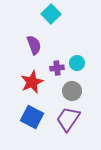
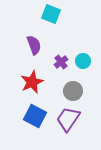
cyan square: rotated 24 degrees counterclockwise
cyan circle: moved 6 px right, 2 px up
purple cross: moved 4 px right, 6 px up; rotated 32 degrees counterclockwise
gray circle: moved 1 px right
blue square: moved 3 px right, 1 px up
